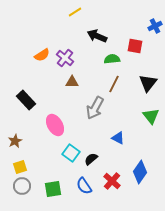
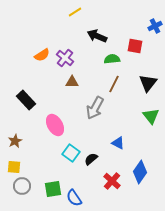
blue triangle: moved 5 px down
yellow square: moved 6 px left; rotated 24 degrees clockwise
blue semicircle: moved 10 px left, 12 px down
